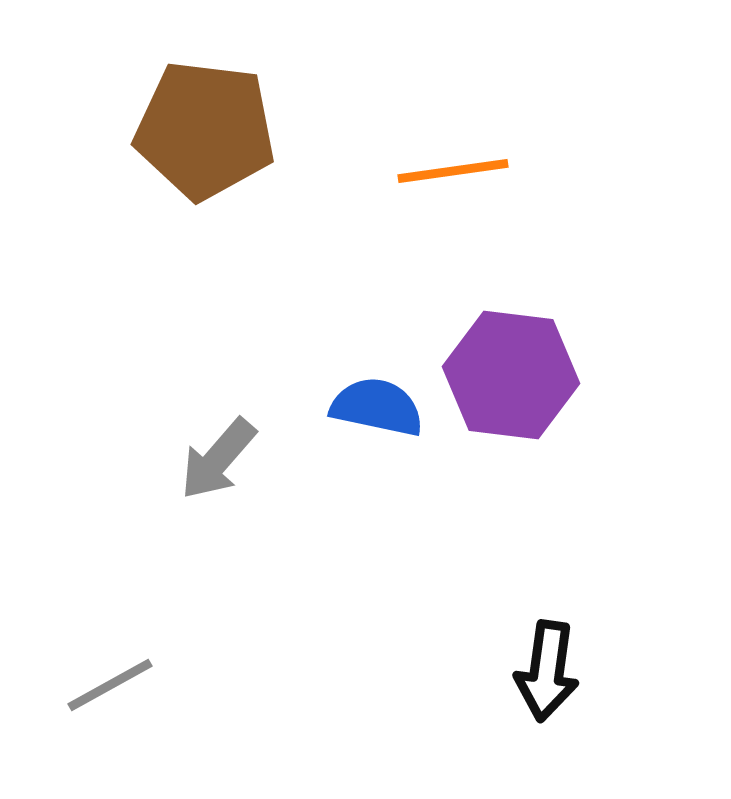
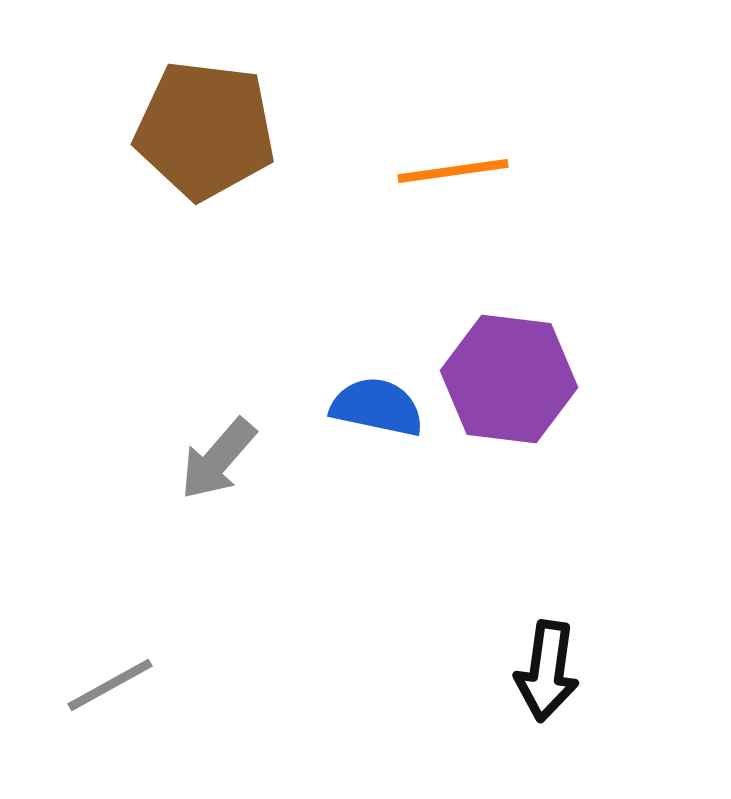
purple hexagon: moved 2 px left, 4 px down
